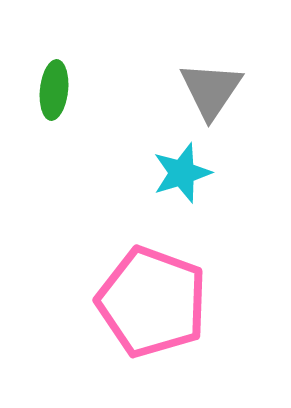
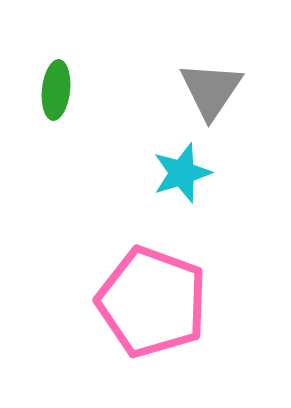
green ellipse: moved 2 px right
